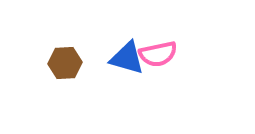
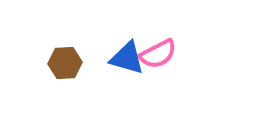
pink semicircle: rotated 15 degrees counterclockwise
